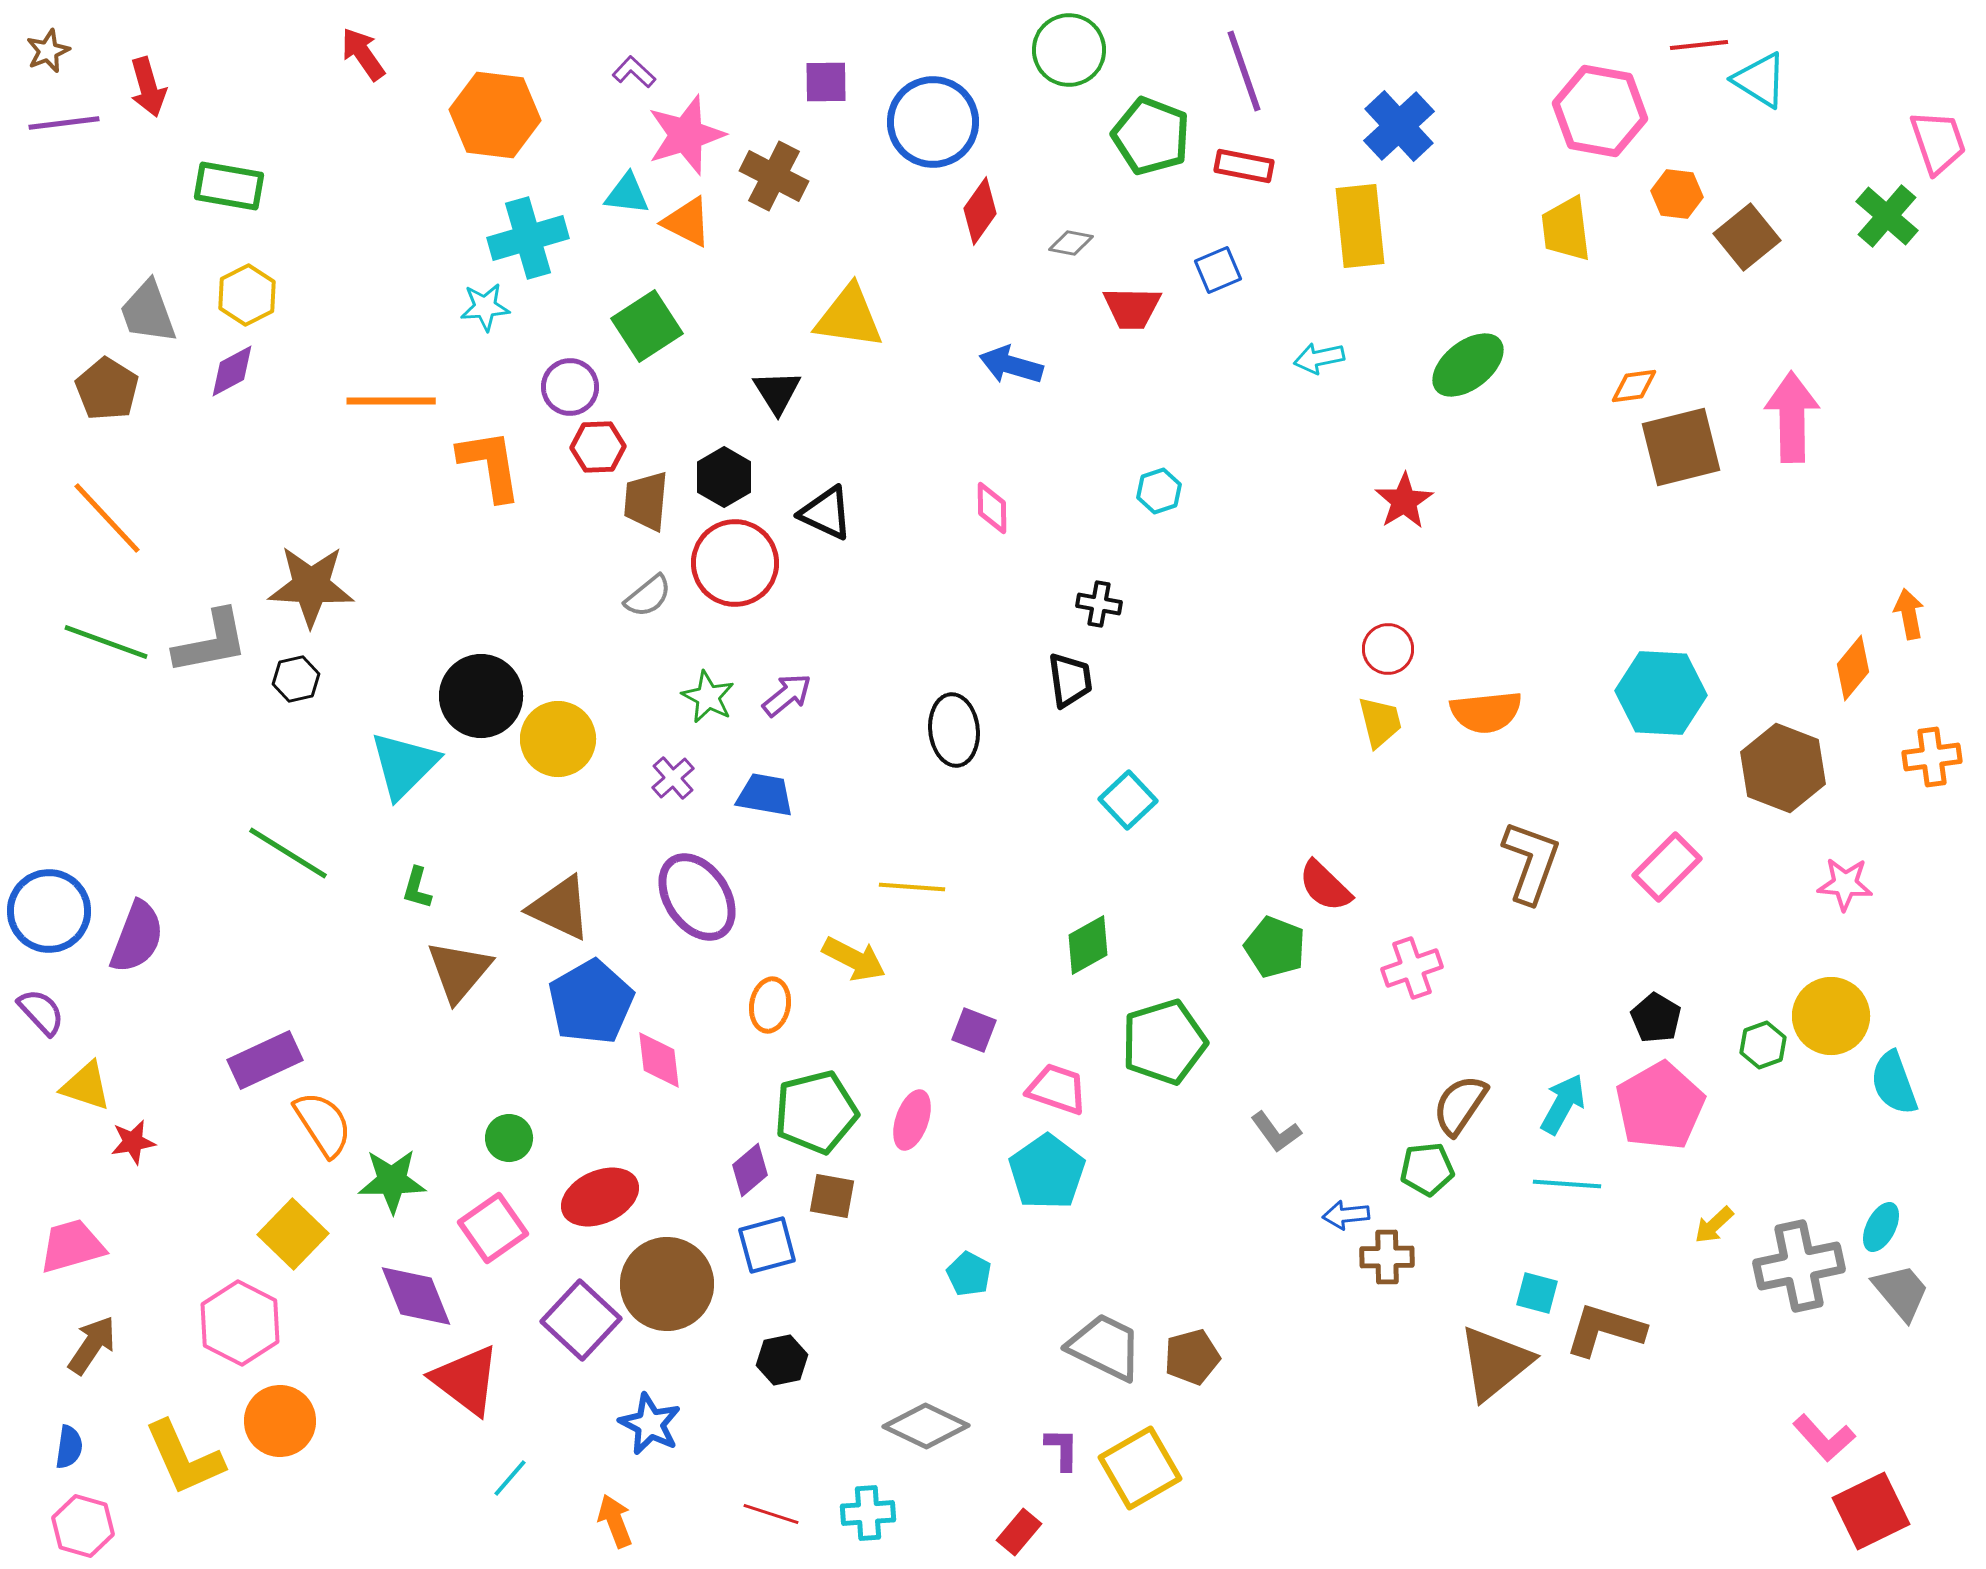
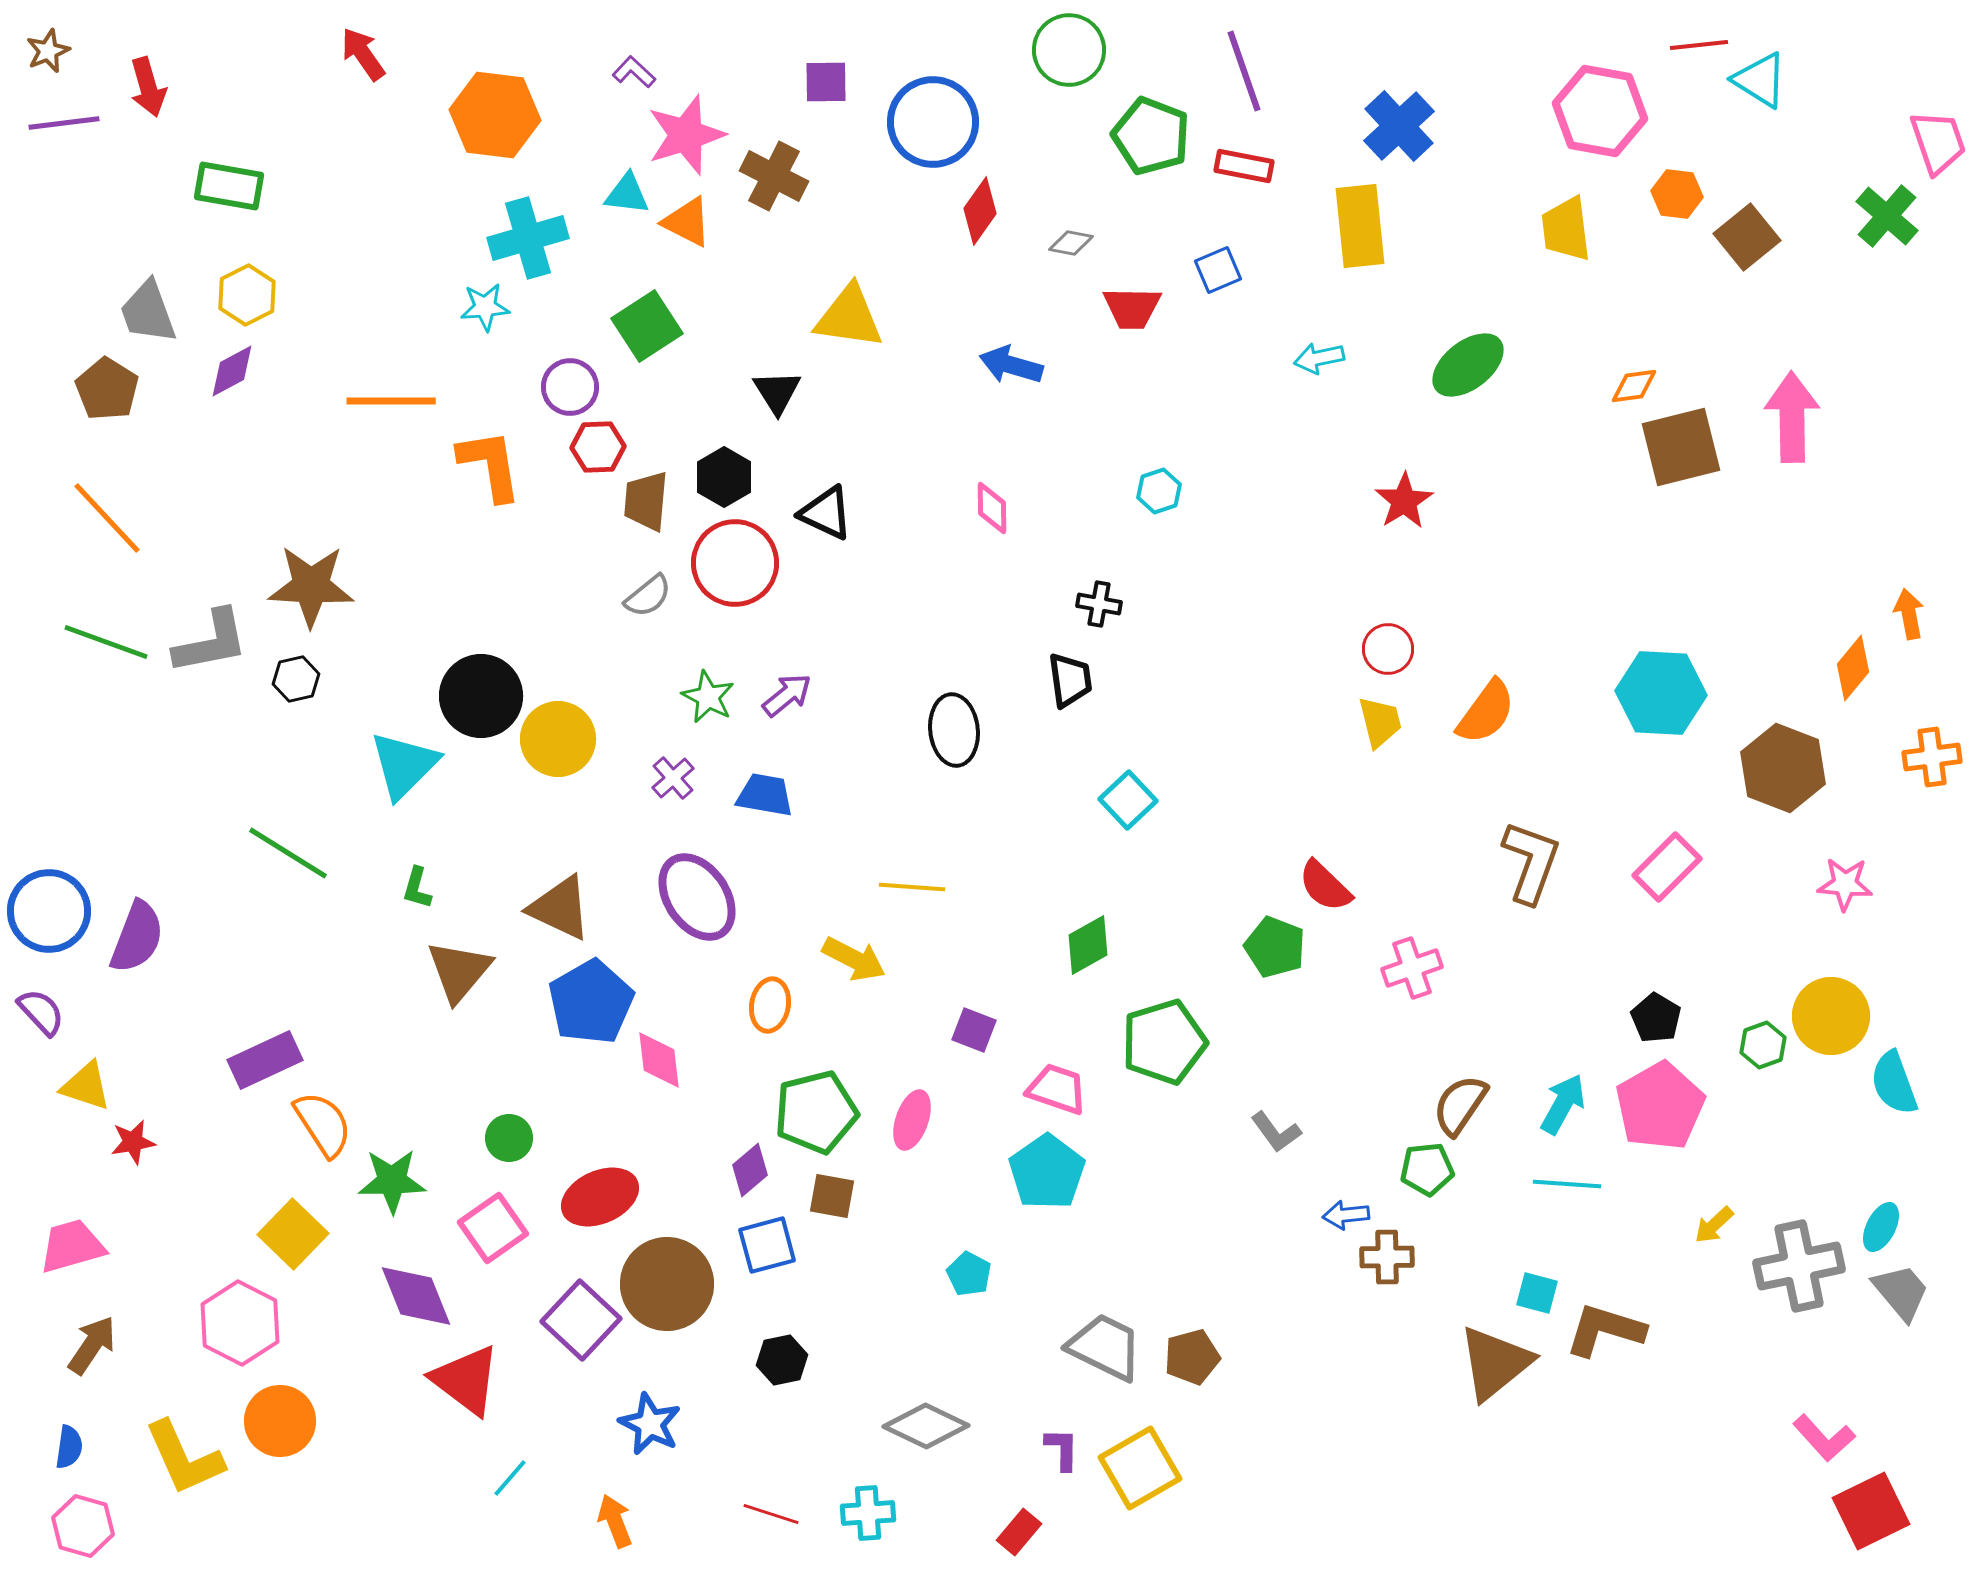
orange semicircle at (1486, 712): rotated 48 degrees counterclockwise
